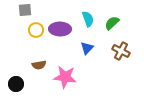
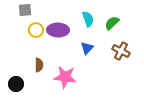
purple ellipse: moved 2 px left, 1 px down
brown semicircle: rotated 80 degrees counterclockwise
